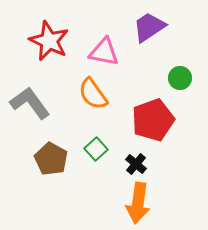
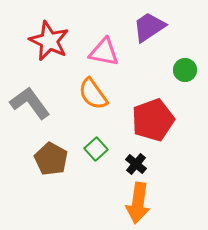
green circle: moved 5 px right, 8 px up
